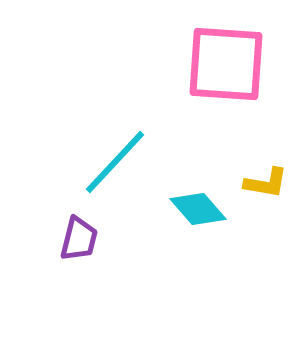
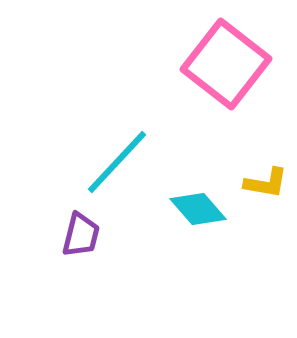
pink square: rotated 34 degrees clockwise
cyan line: moved 2 px right
purple trapezoid: moved 2 px right, 4 px up
